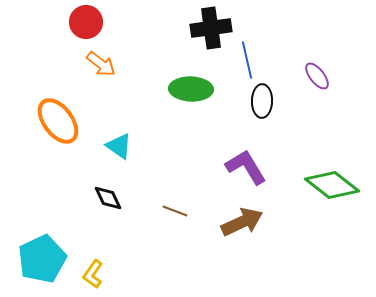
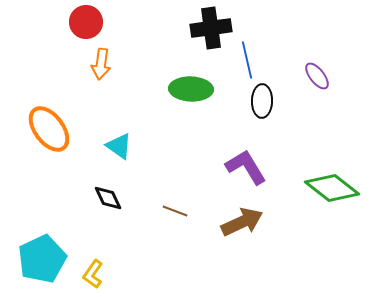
orange arrow: rotated 60 degrees clockwise
orange ellipse: moved 9 px left, 8 px down
green diamond: moved 3 px down
